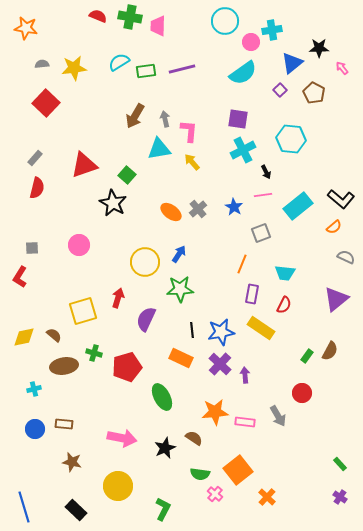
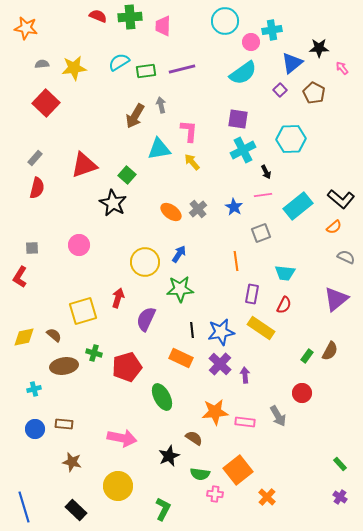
green cross at (130, 17): rotated 15 degrees counterclockwise
pink trapezoid at (158, 26): moved 5 px right
gray arrow at (165, 119): moved 4 px left, 14 px up
cyan hexagon at (291, 139): rotated 8 degrees counterclockwise
orange line at (242, 264): moved 6 px left, 3 px up; rotated 30 degrees counterclockwise
black star at (165, 448): moved 4 px right, 8 px down
pink cross at (215, 494): rotated 35 degrees counterclockwise
